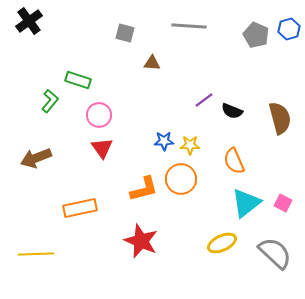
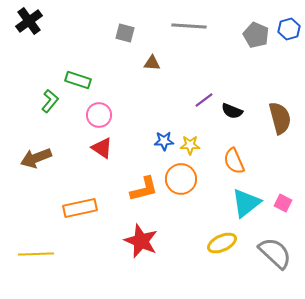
red triangle: rotated 20 degrees counterclockwise
